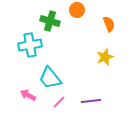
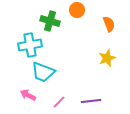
yellow star: moved 2 px right, 1 px down
cyan trapezoid: moved 7 px left, 6 px up; rotated 30 degrees counterclockwise
